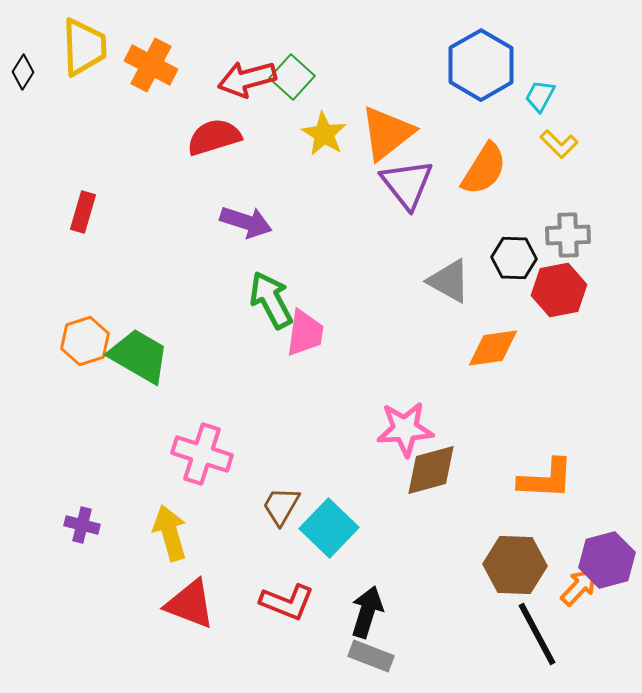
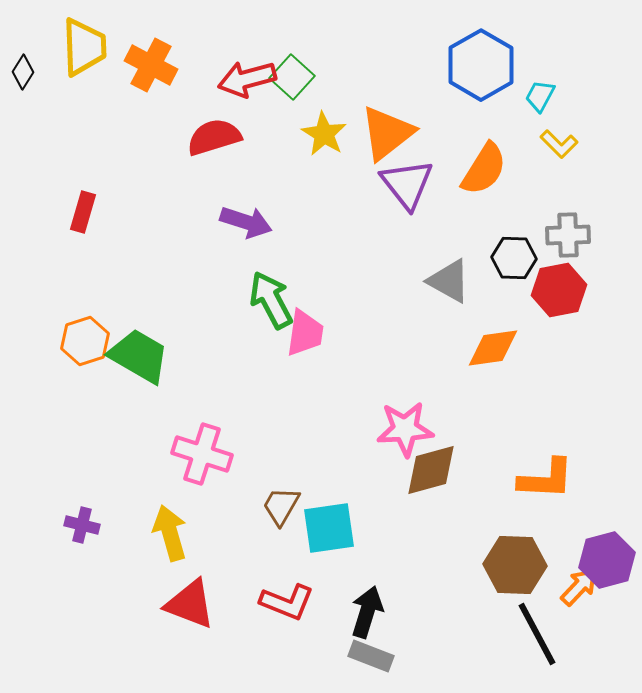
cyan square: rotated 38 degrees clockwise
